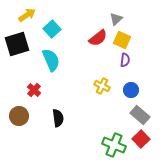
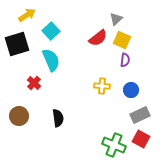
cyan square: moved 1 px left, 2 px down
yellow cross: rotated 21 degrees counterclockwise
red cross: moved 7 px up
gray rectangle: rotated 66 degrees counterclockwise
red square: rotated 18 degrees counterclockwise
